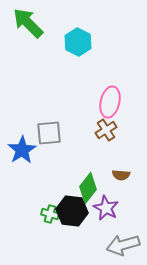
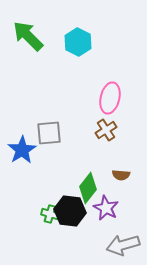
green arrow: moved 13 px down
pink ellipse: moved 4 px up
black hexagon: moved 2 px left
